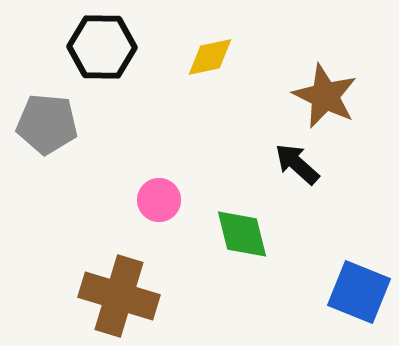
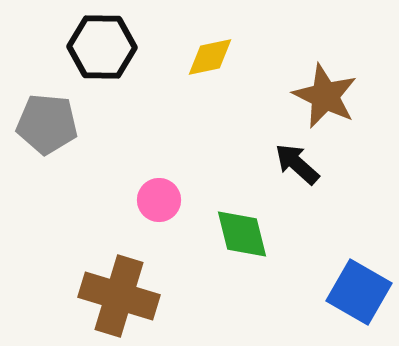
blue square: rotated 8 degrees clockwise
